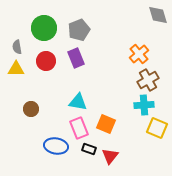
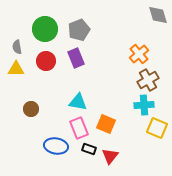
green circle: moved 1 px right, 1 px down
